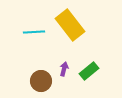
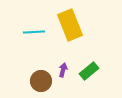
yellow rectangle: rotated 16 degrees clockwise
purple arrow: moved 1 px left, 1 px down
